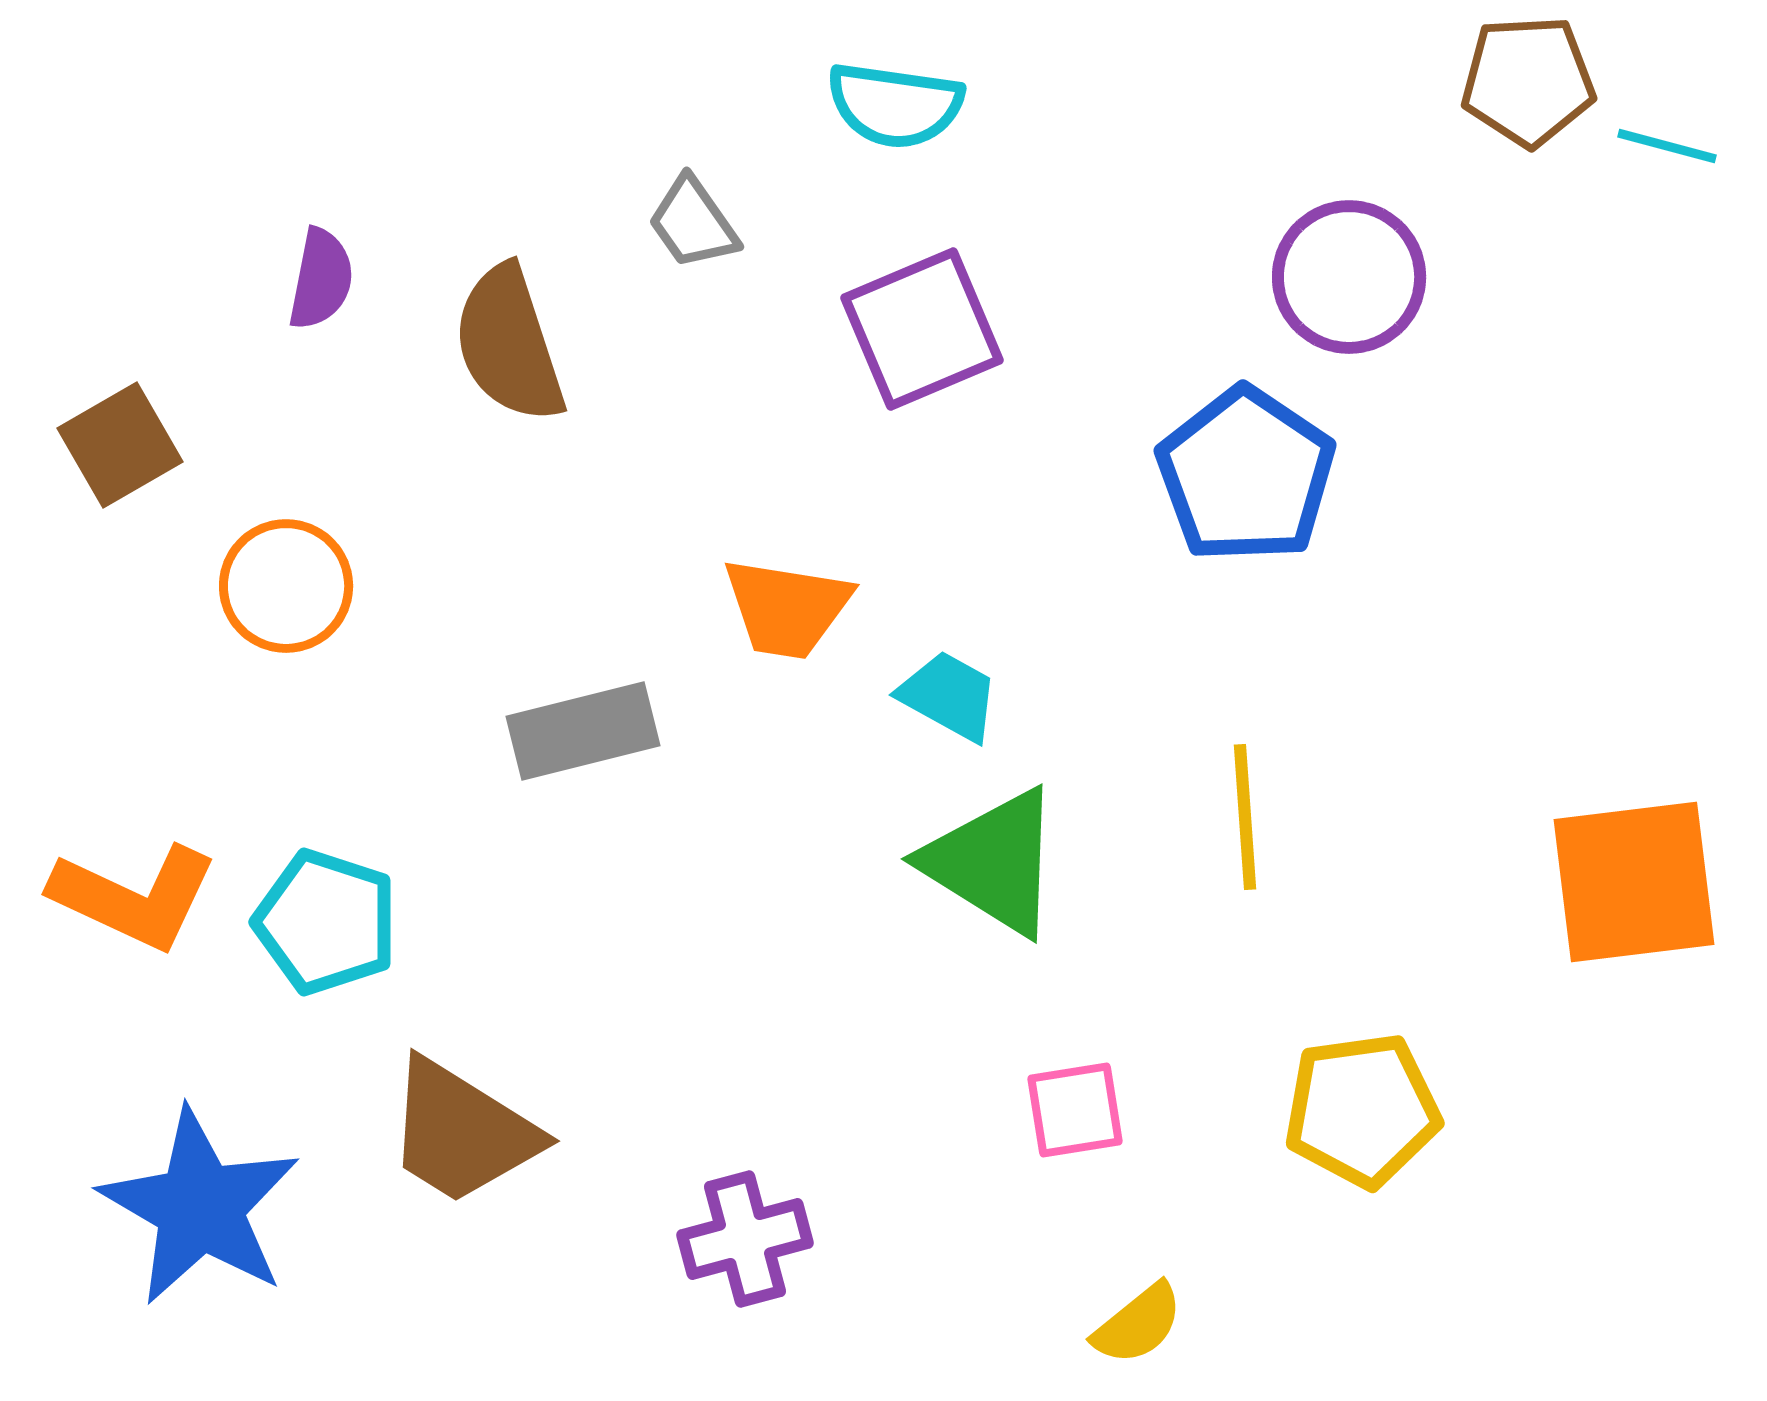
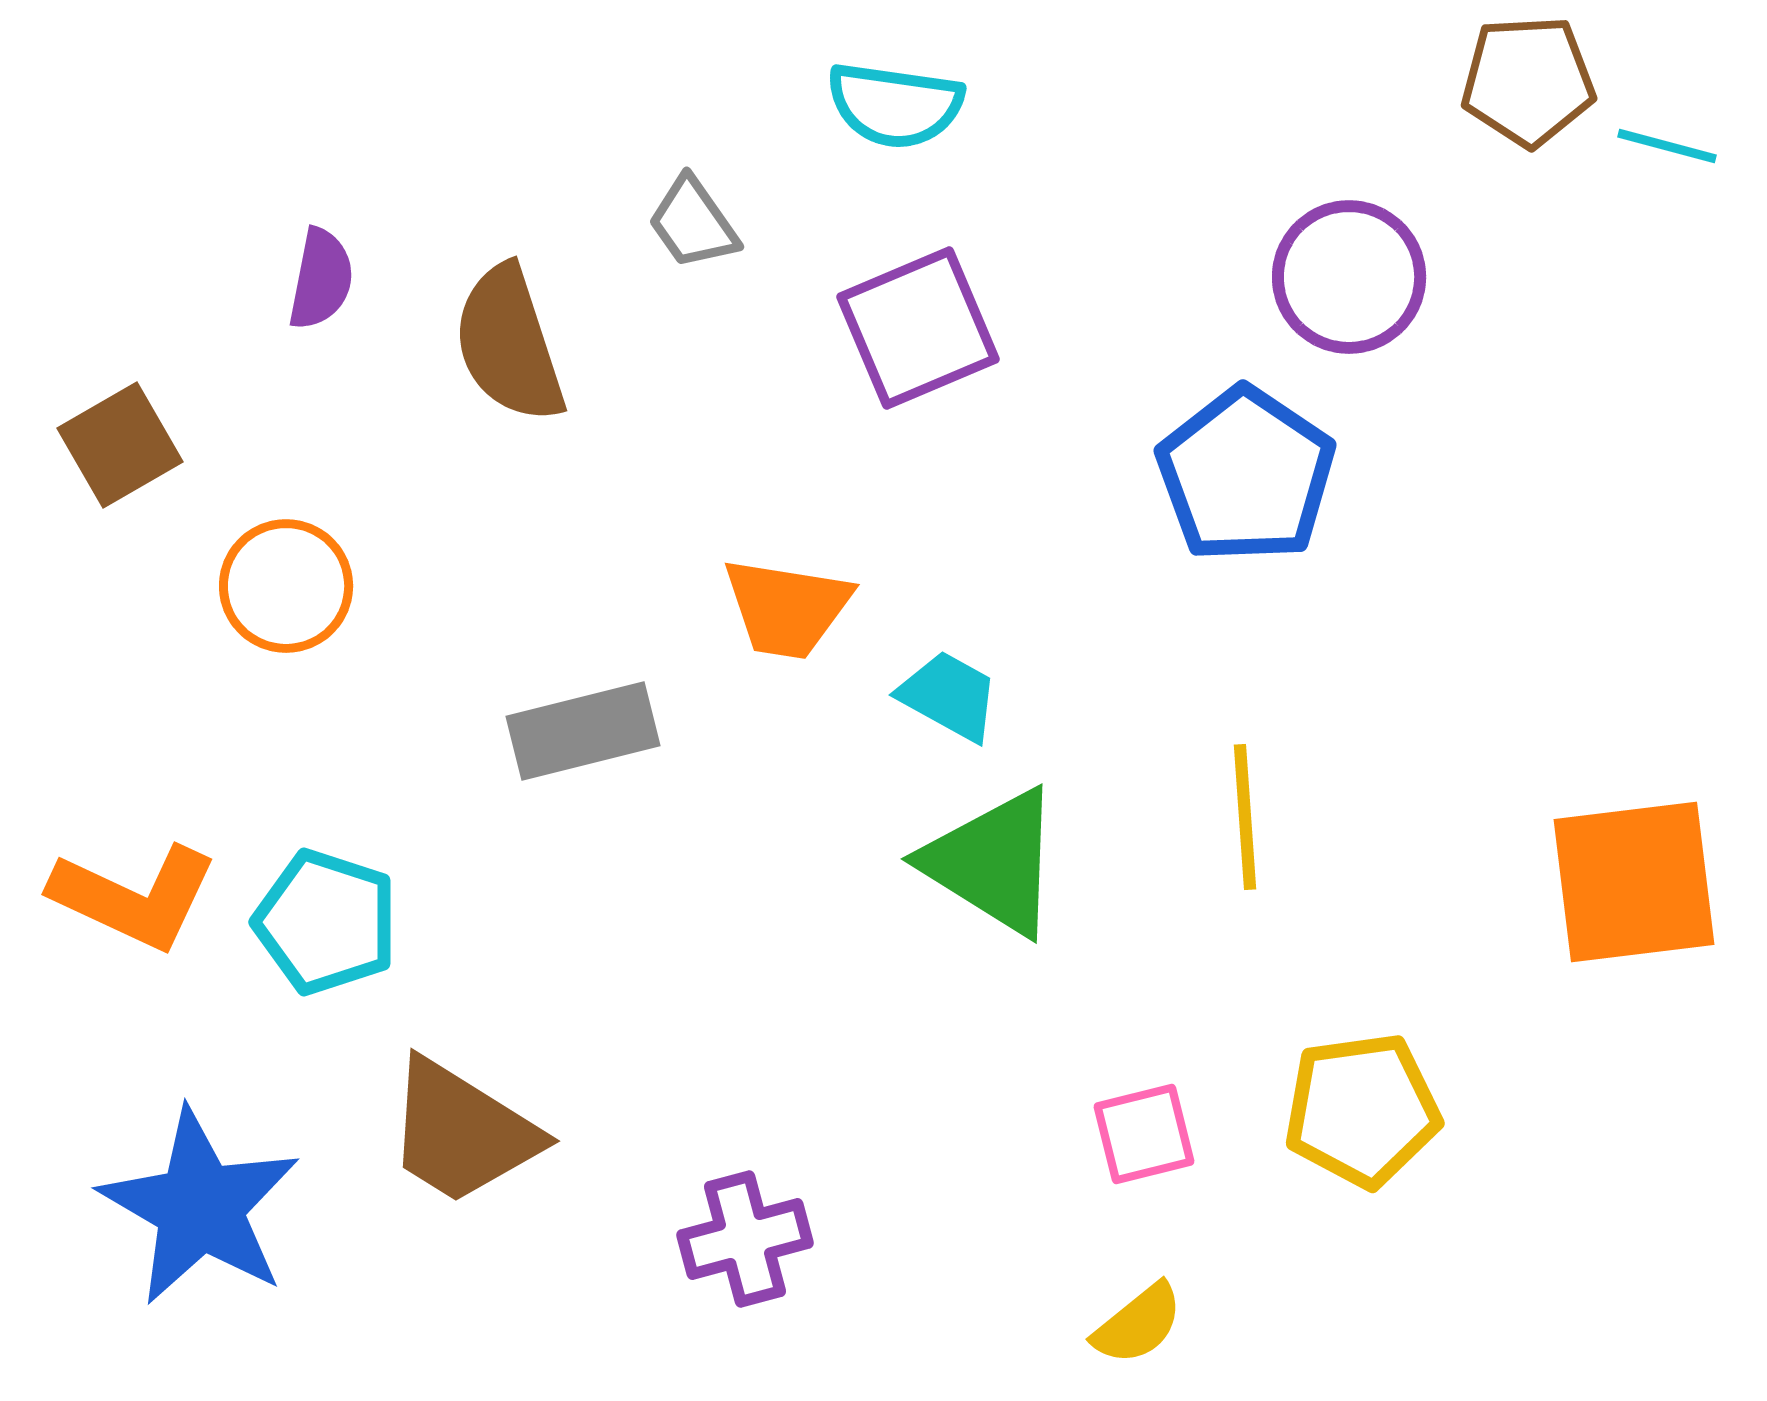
purple square: moved 4 px left, 1 px up
pink square: moved 69 px right, 24 px down; rotated 5 degrees counterclockwise
